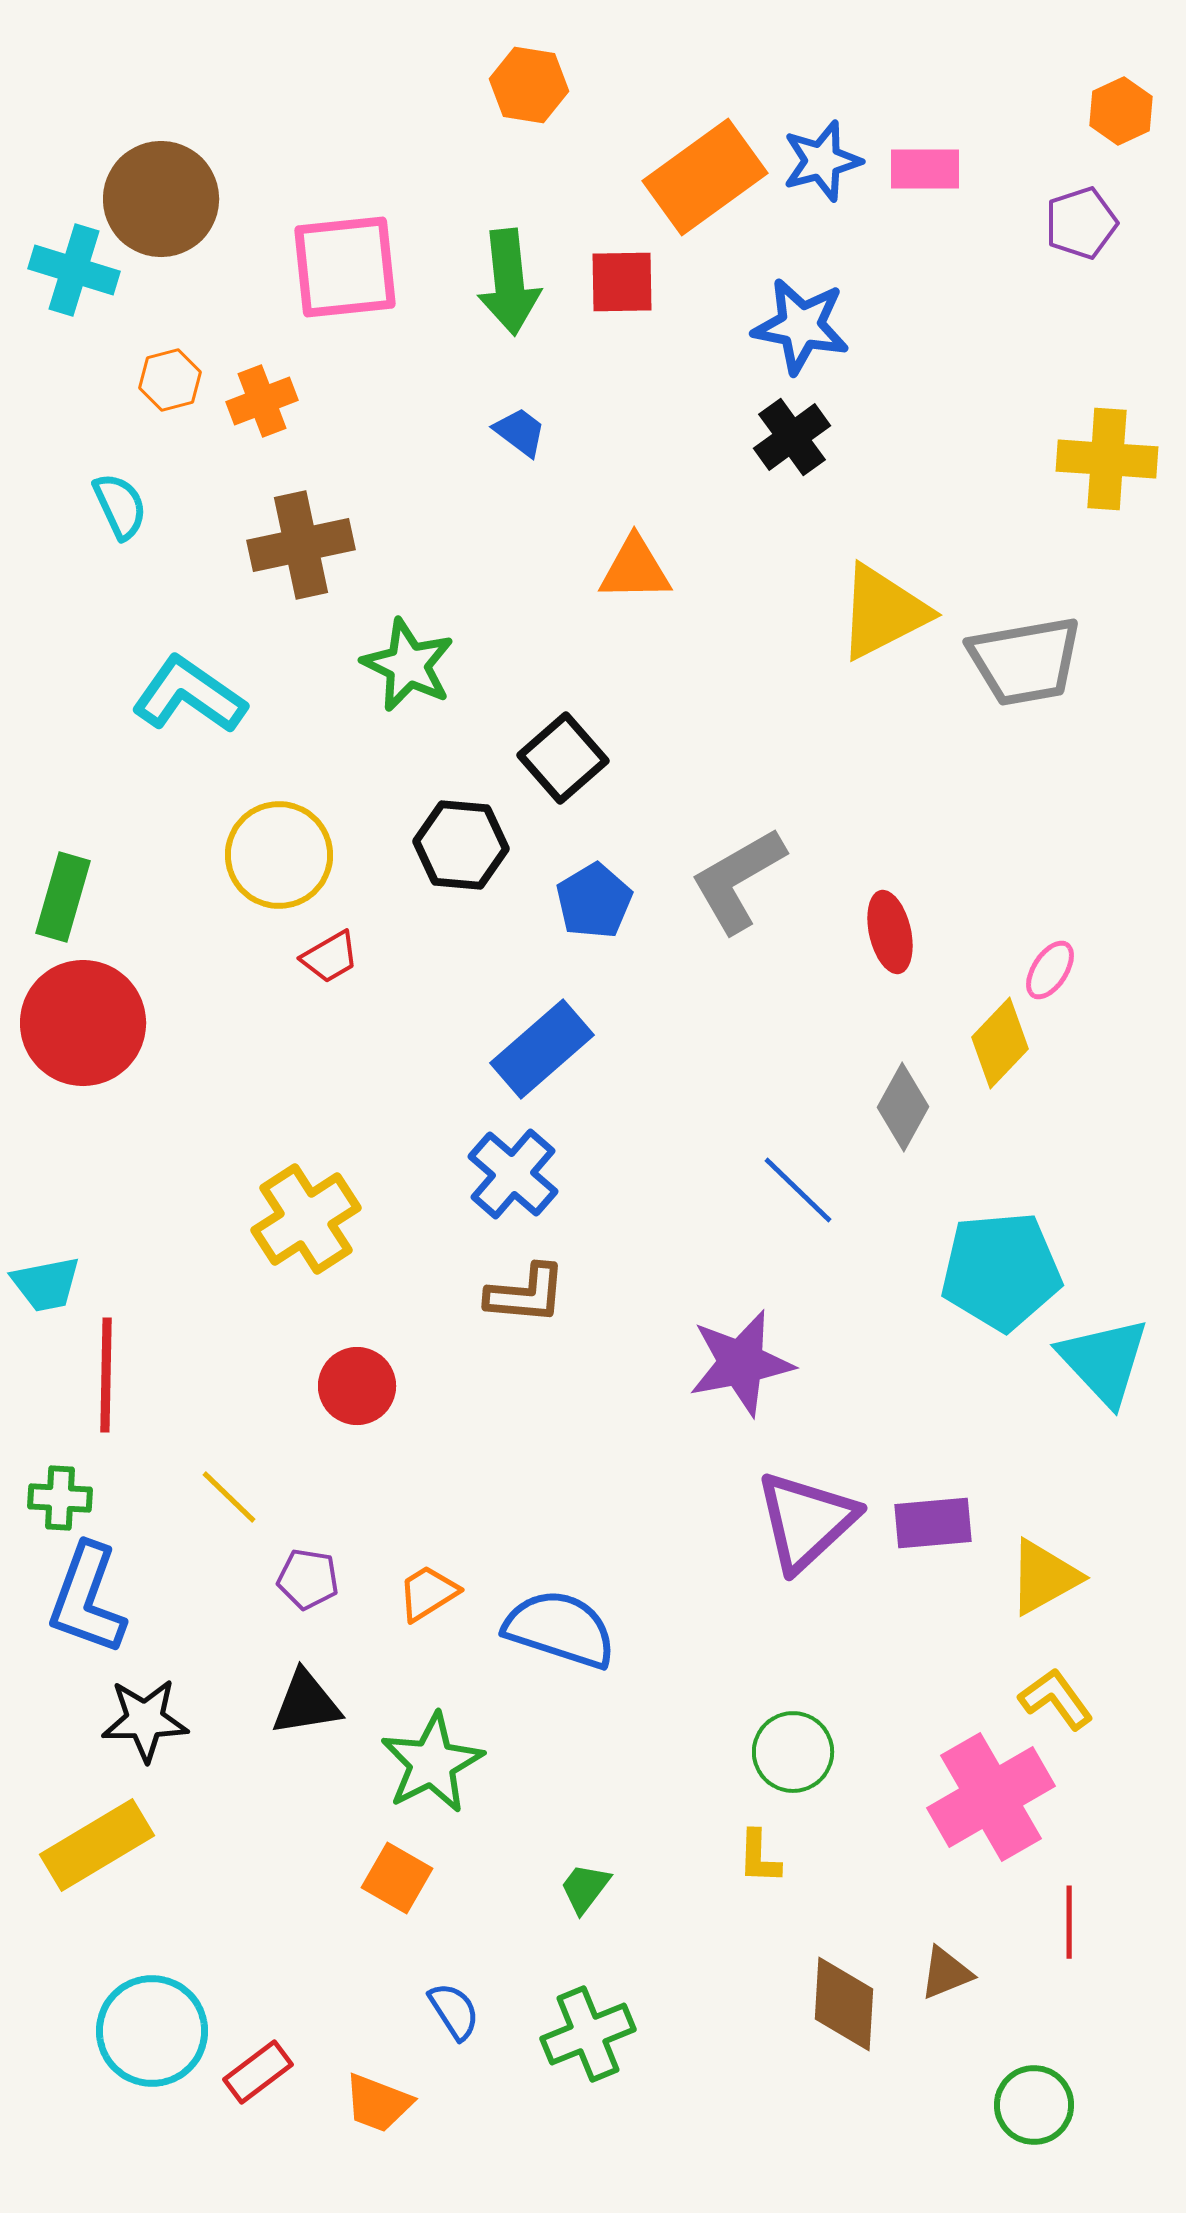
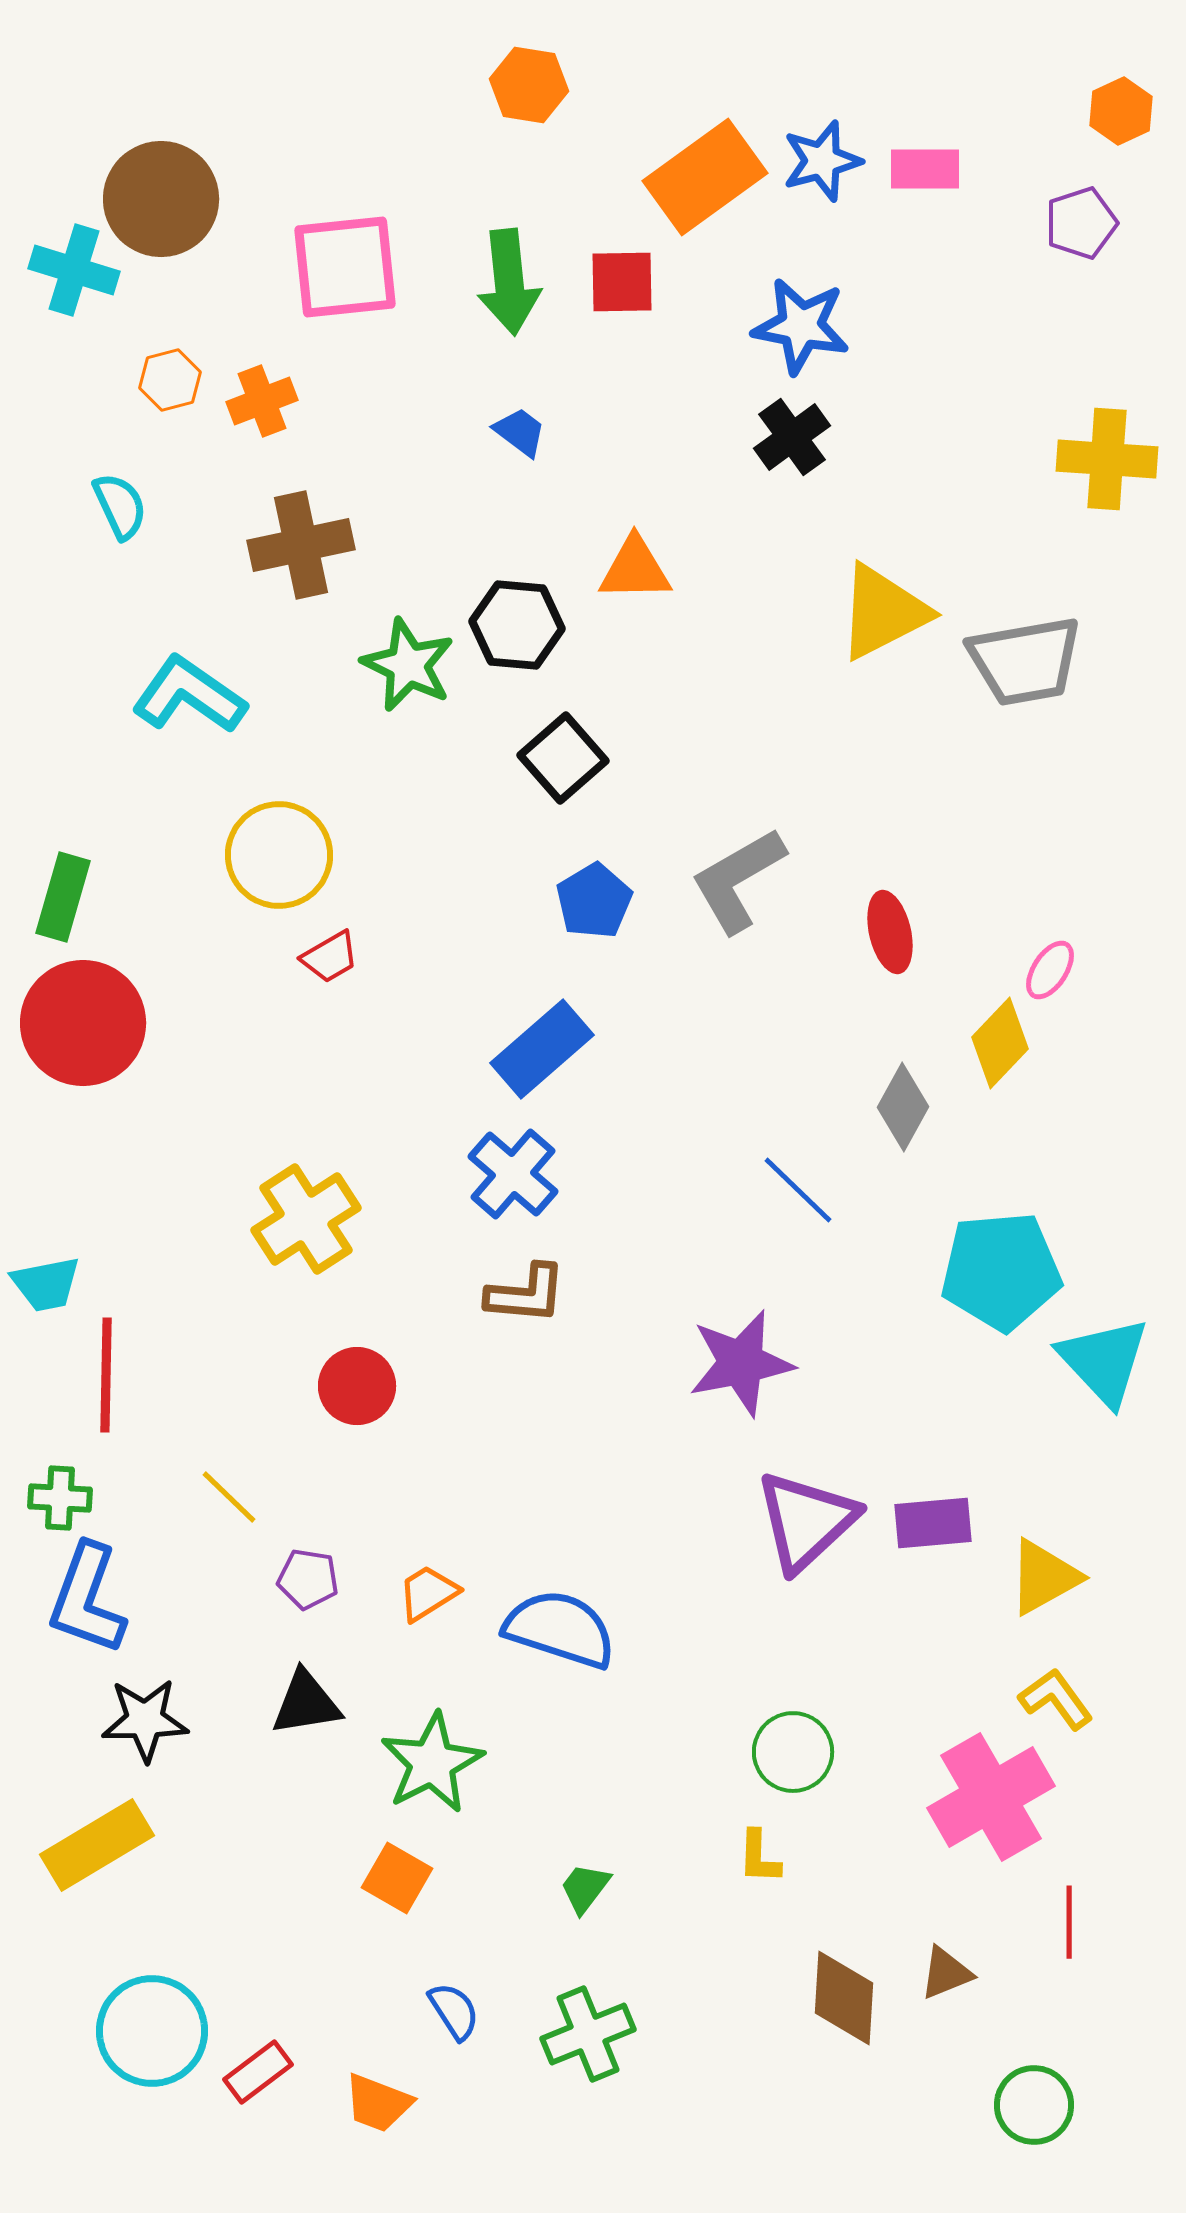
black hexagon at (461, 845): moved 56 px right, 220 px up
brown diamond at (844, 2004): moved 6 px up
